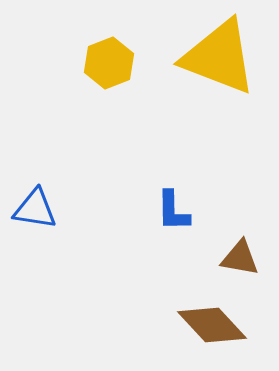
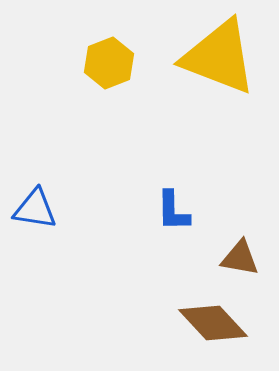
brown diamond: moved 1 px right, 2 px up
